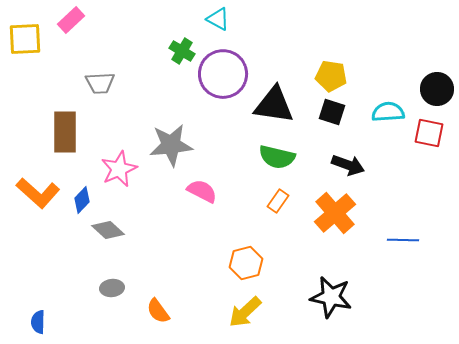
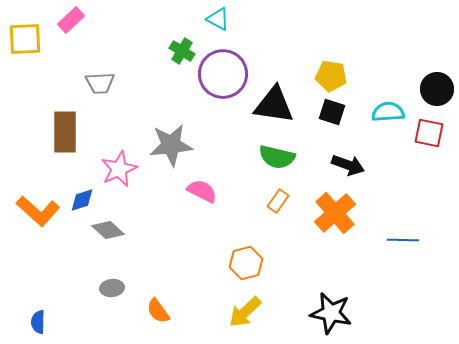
orange L-shape: moved 18 px down
blue diamond: rotated 28 degrees clockwise
black star: moved 16 px down
